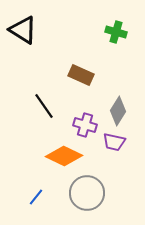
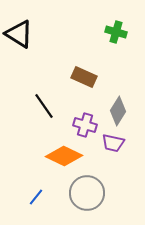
black triangle: moved 4 px left, 4 px down
brown rectangle: moved 3 px right, 2 px down
purple trapezoid: moved 1 px left, 1 px down
